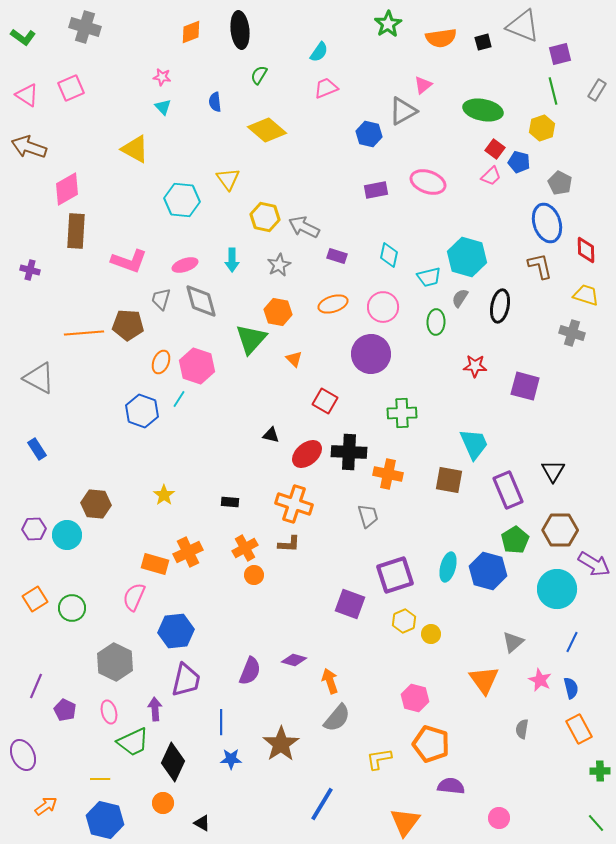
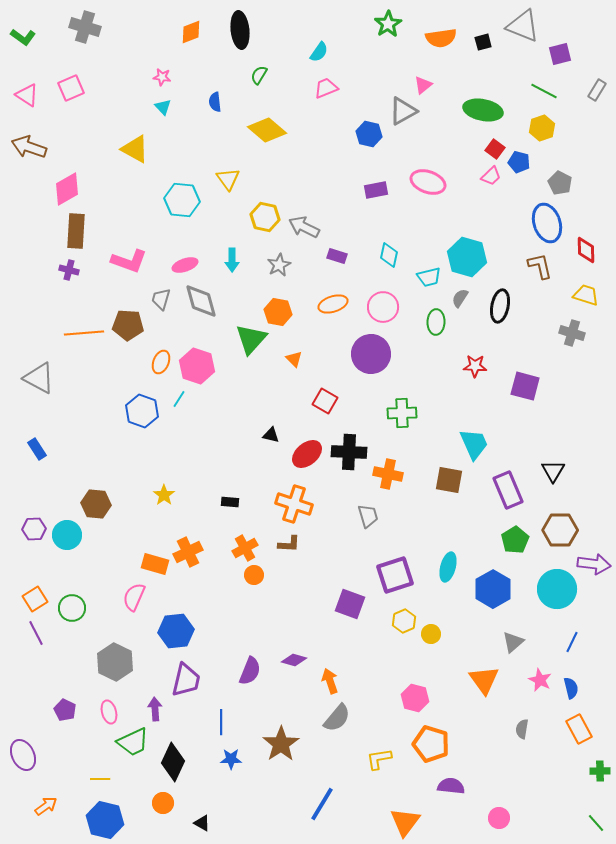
green line at (553, 91): moved 9 px left; rotated 48 degrees counterclockwise
purple cross at (30, 270): moved 39 px right
purple arrow at (594, 564): rotated 24 degrees counterclockwise
blue hexagon at (488, 571): moved 5 px right, 18 px down; rotated 15 degrees clockwise
purple line at (36, 686): moved 53 px up; rotated 50 degrees counterclockwise
